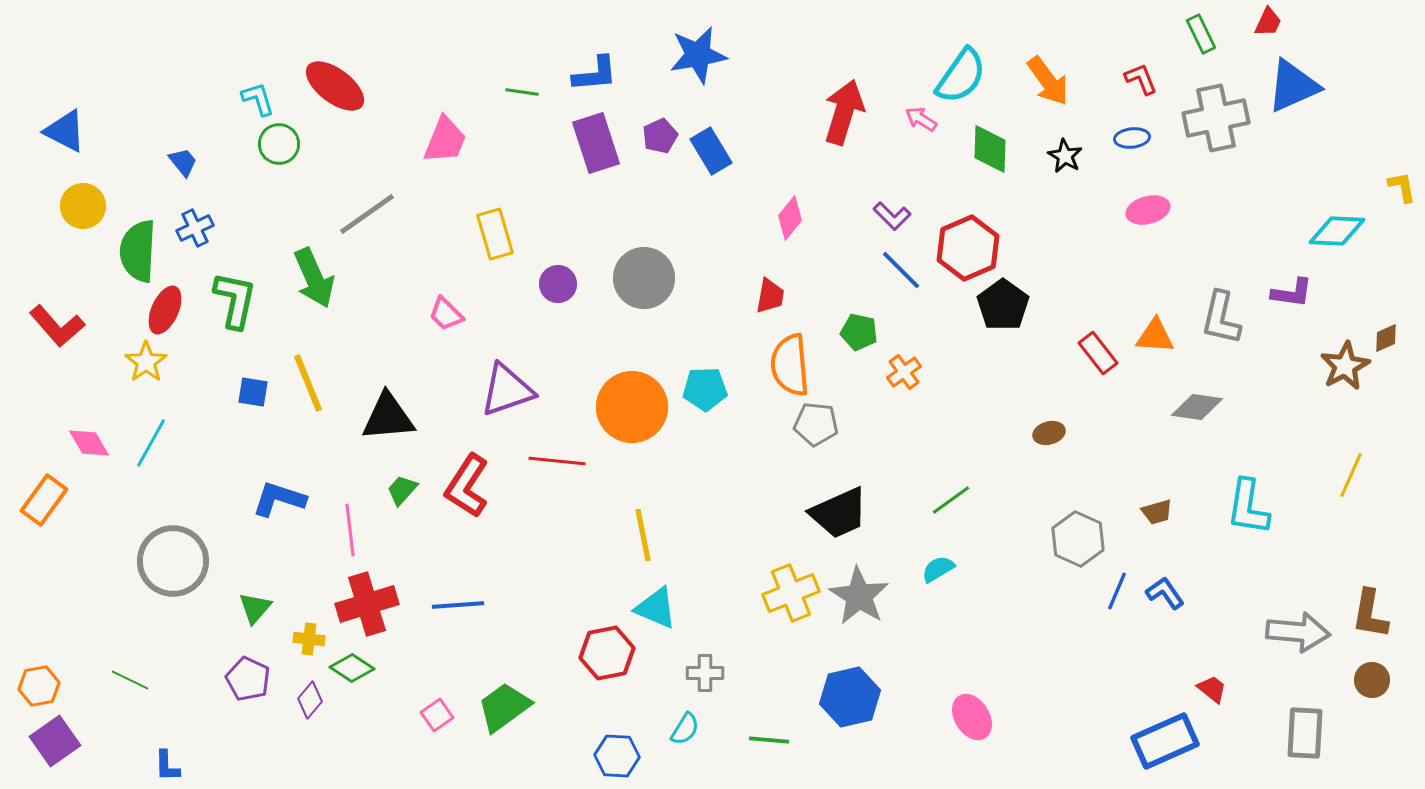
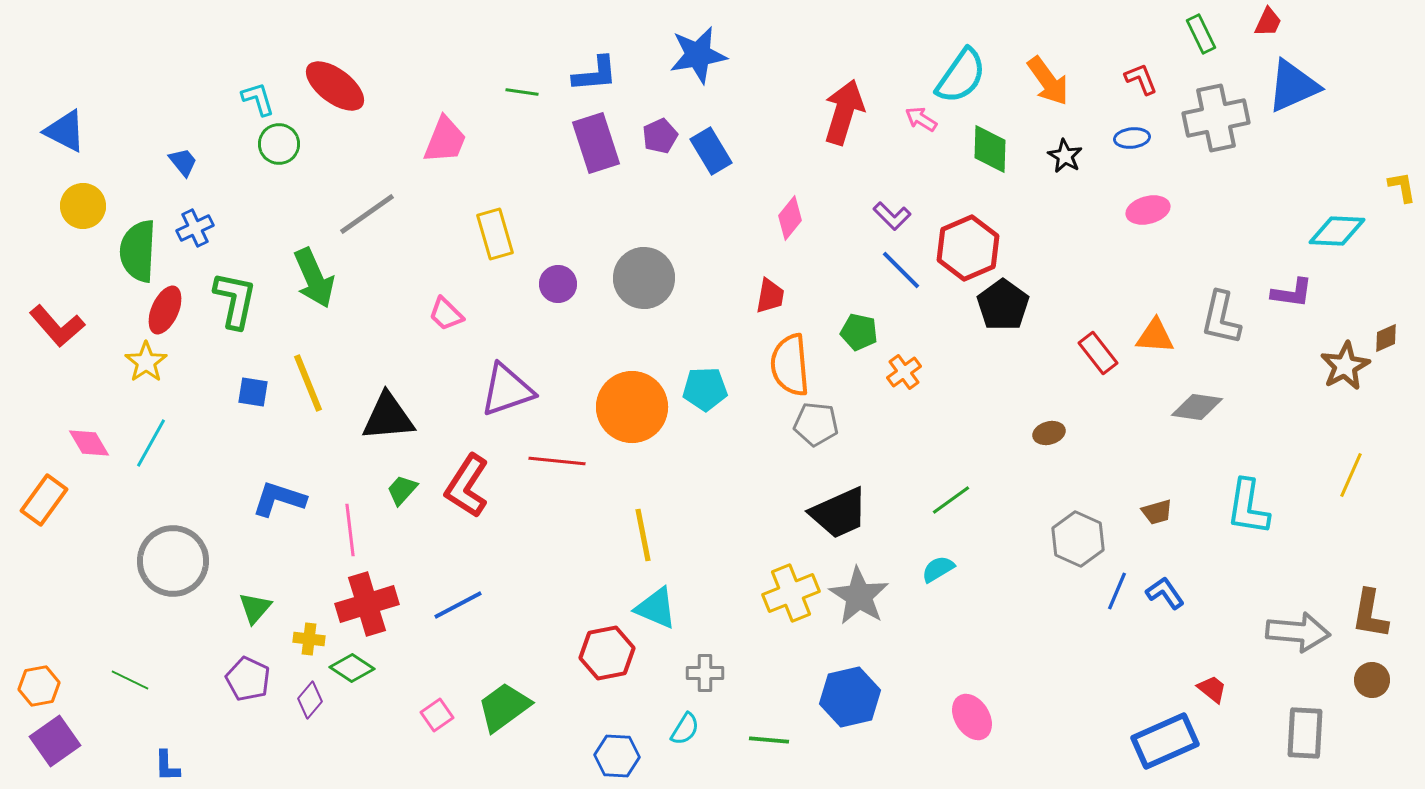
blue line at (458, 605): rotated 24 degrees counterclockwise
